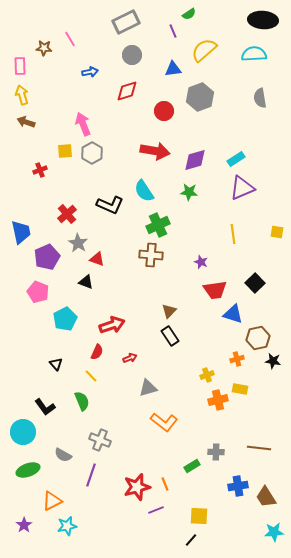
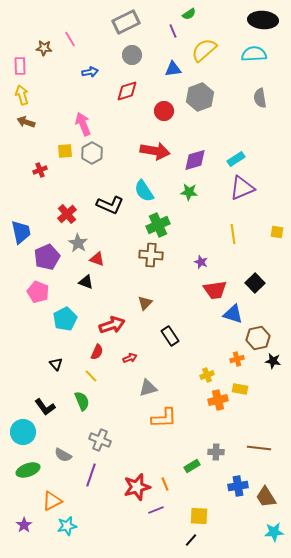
brown triangle at (169, 311): moved 24 px left, 8 px up
orange L-shape at (164, 422): moved 4 px up; rotated 40 degrees counterclockwise
